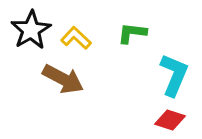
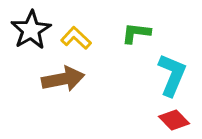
green L-shape: moved 4 px right
cyan L-shape: moved 2 px left
brown arrow: rotated 39 degrees counterclockwise
red diamond: moved 4 px right; rotated 28 degrees clockwise
